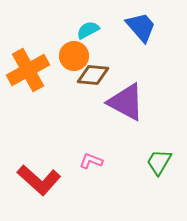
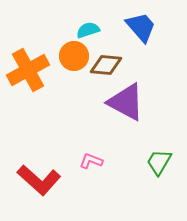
cyan semicircle: rotated 10 degrees clockwise
brown diamond: moved 13 px right, 10 px up
